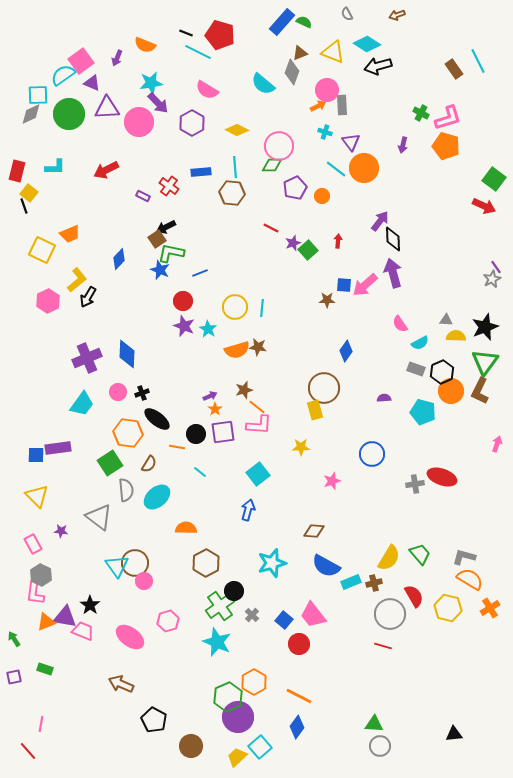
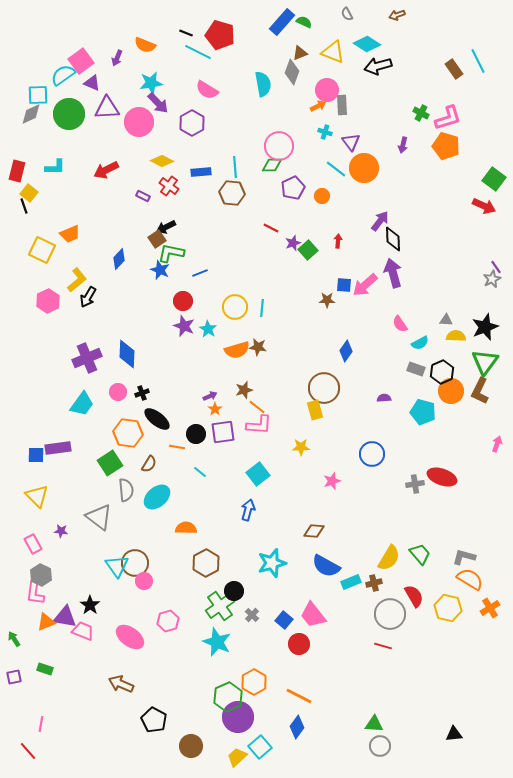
cyan semicircle at (263, 84): rotated 140 degrees counterclockwise
yellow diamond at (237, 130): moved 75 px left, 31 px down
purple pentagon at (295, 188): moved 2 px left
